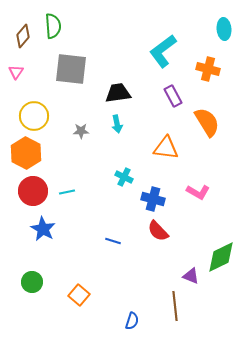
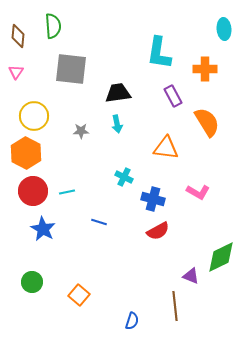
brown diamond: moved 5 px left; rotated 35 degrees counterclockwise
cyan L-shape: moved 4 px left, 2 px down; rotated 44 degrees counterclockwise
orange cross: moved 3 px left; rotated 15 degrees counterclockwise
red semicircle: rotated 75 degrees counterclockwise
blue line: moved 14 px left, 19 px up
